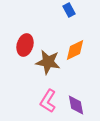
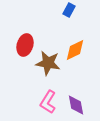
blue rectangle: rotated 56 degrees clockwise
brown star: moved 1 px down
pink L-shape: moved 1 px down
